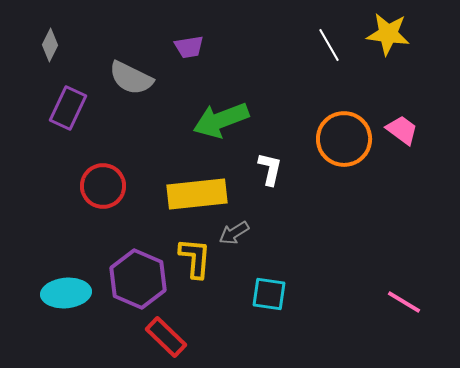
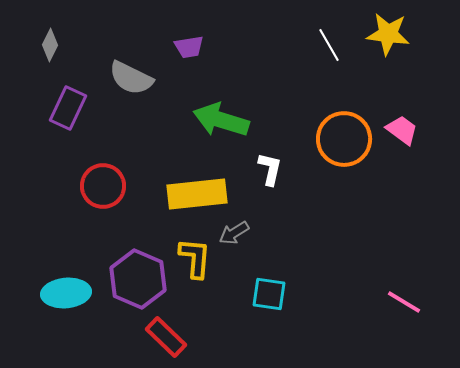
green arrow: rotated 38 degrees clockwise
